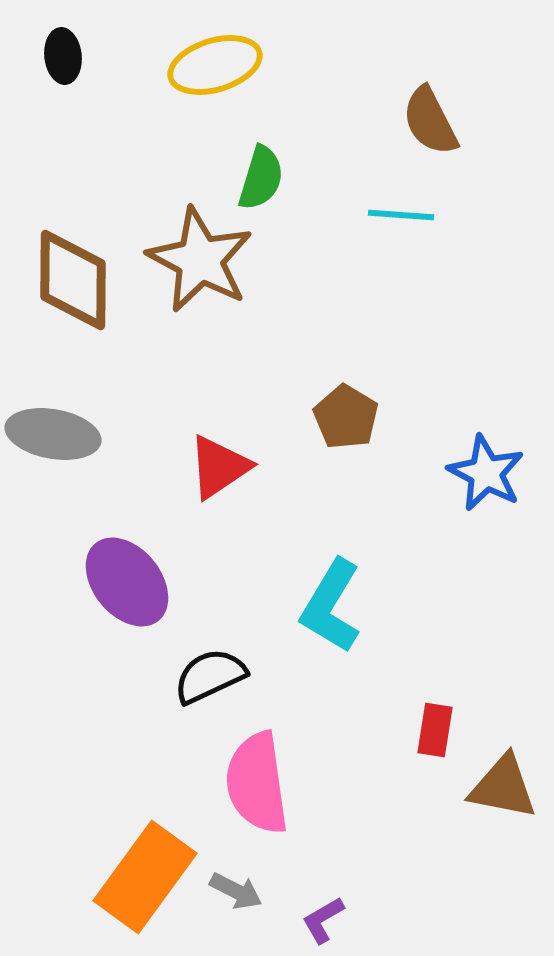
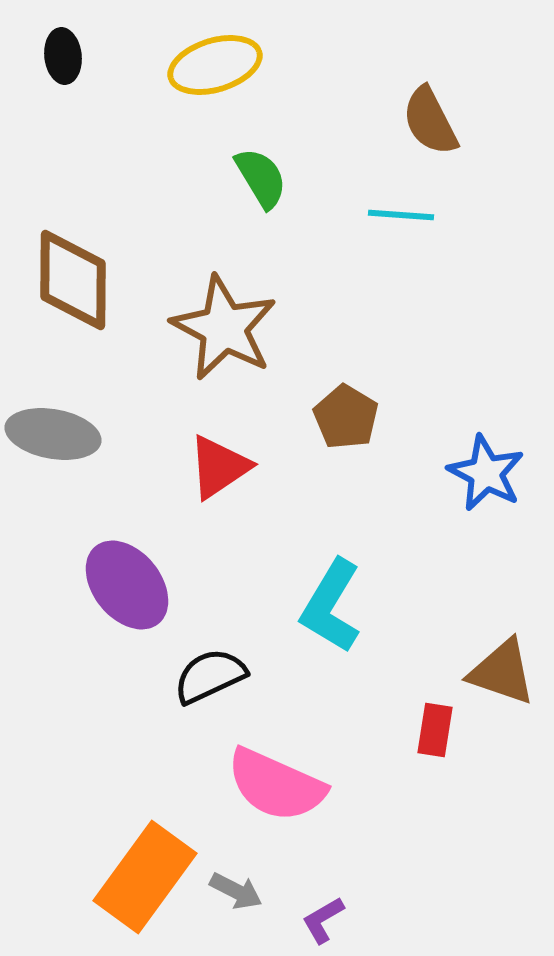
green semicircle: rotated 48 degrees counterclockwise
brown star: moved 24 px right, 68 px down
purple ellipse: moved 3 px down
pink semicircle: moved 19 px right, 2 px down; rotated 58 degrees counterclockwise
brown triangle: moved 1 px left, 115 px up; rotated 8 degrees clockwise
